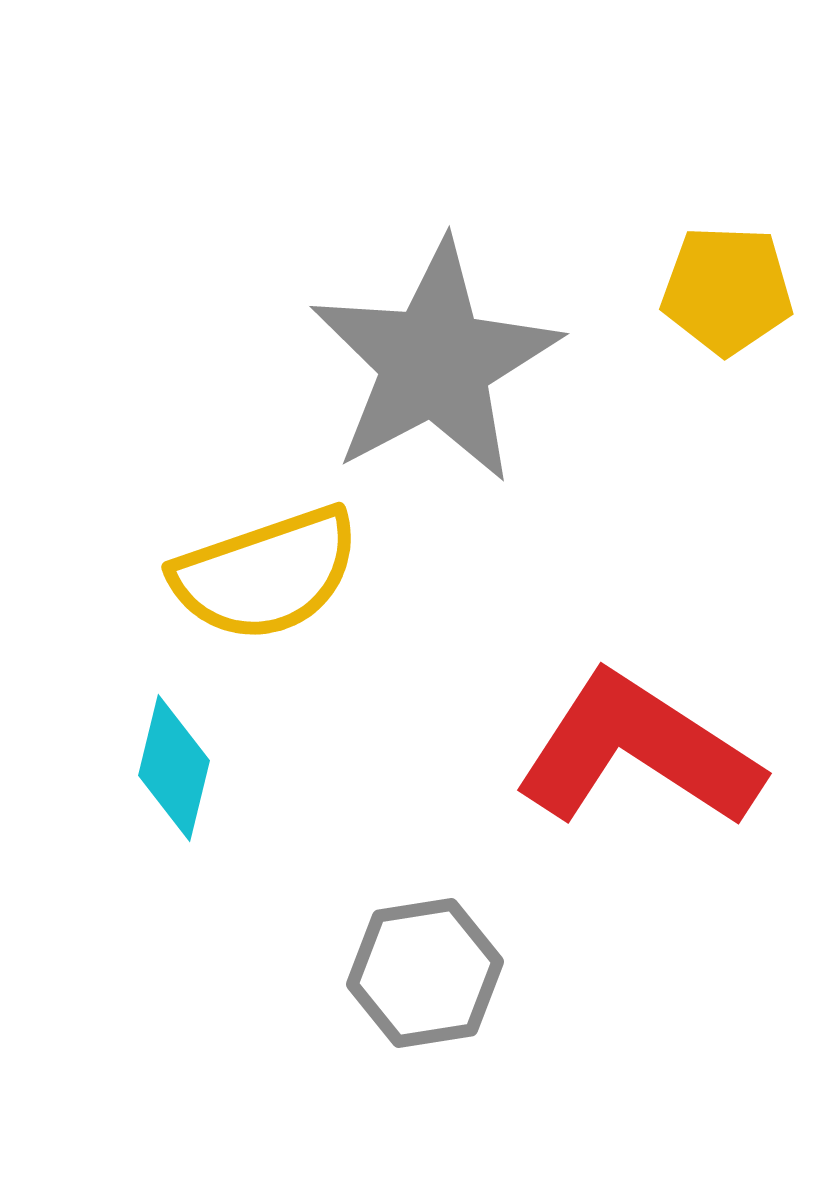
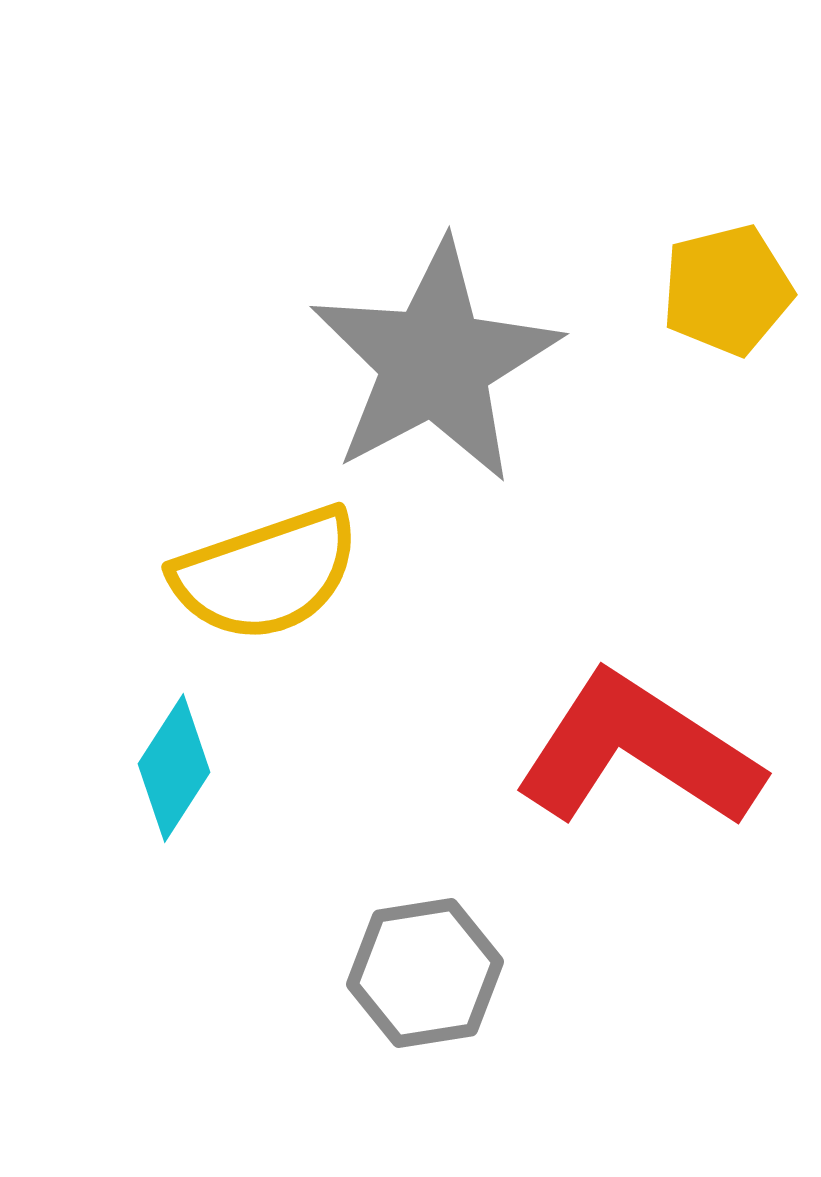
yellow pentagon: rotated 16 degrees counterclockwise
cyan diamond: rotated 19 degrees clockwise
